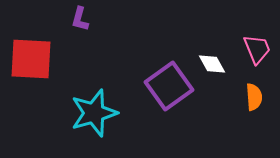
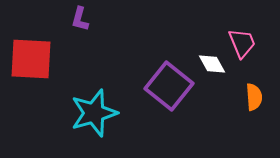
pink trapezoid: moved 15 px left, 6 px up
purple square: rotated 15 degrees counterclockwise
